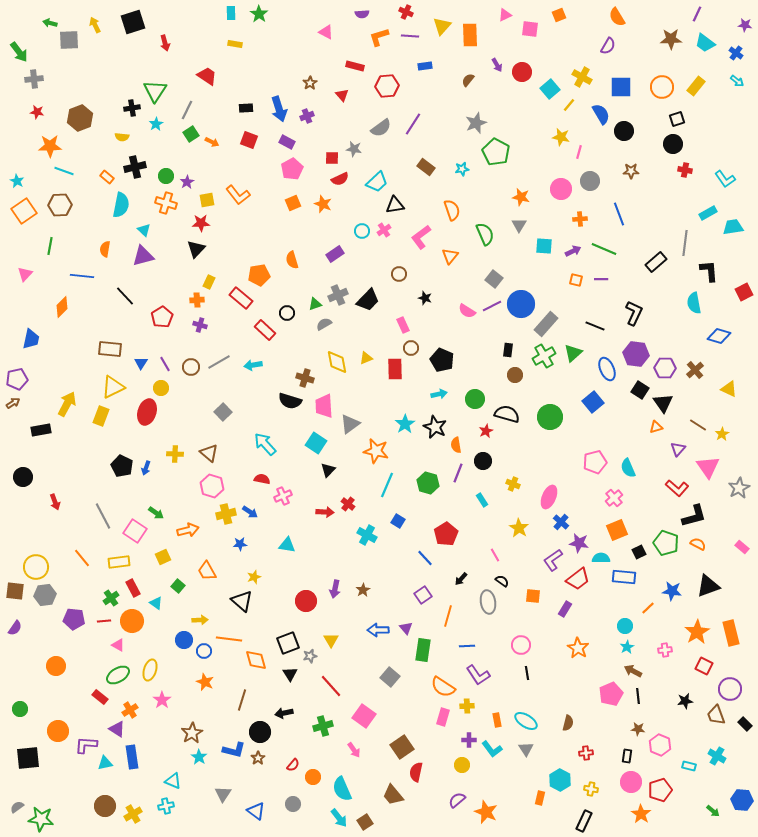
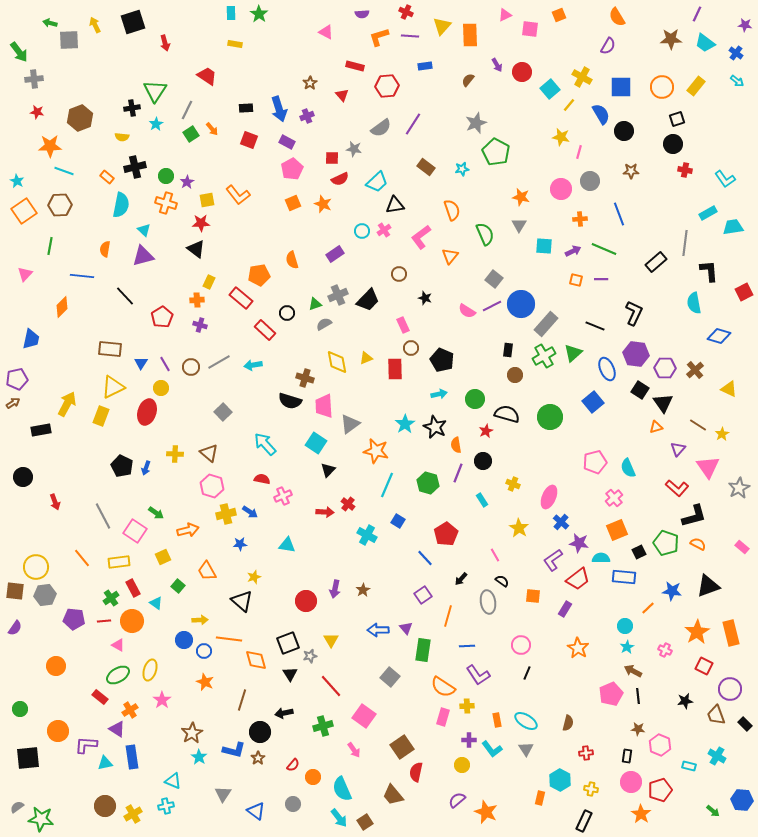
orange arrow at (212, 142): moved 13 px up; rotated 24 degrees clockwise
black triangle at (196, 249): rotated 36 degrees counterclockwise
pink cross at (665, 650): rotated 32 degrees clockwise
black line at (527, 673): rotated 32 degrees clockwise
